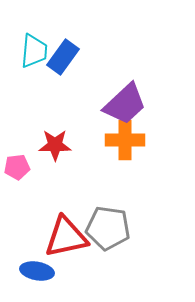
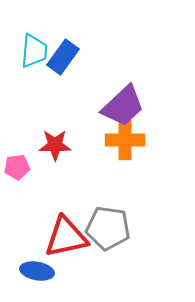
purple trapezoid: moved 2 px left, 2 px down
